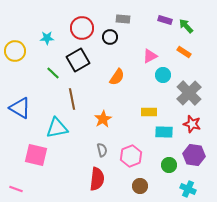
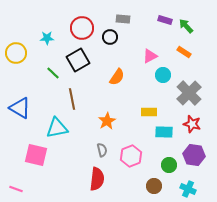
yellow circle: moved 1 px right, 2 px down
orange star: moved 4 px right, 2 px down
brown circle: moved 14 px right
